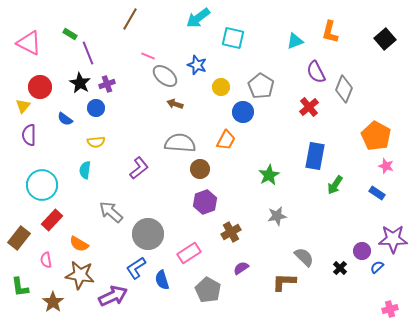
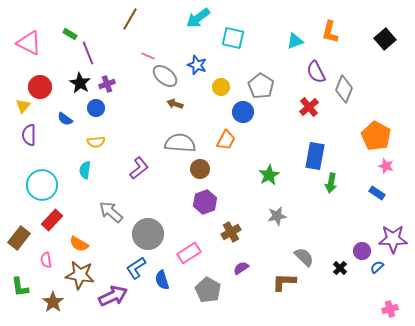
green arrow at (335, 185): moved 4 px left, 2 px up; rotated 24 degrees counterclockwise
